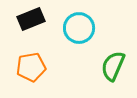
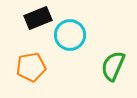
black rectangle: moved 7 px right, 1 px up
cyan circle: moved 9 px left, 7 px down
